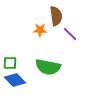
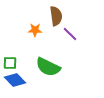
orange star: moved 5 px left
green semicircle: rotated 15 degrees clockwise
